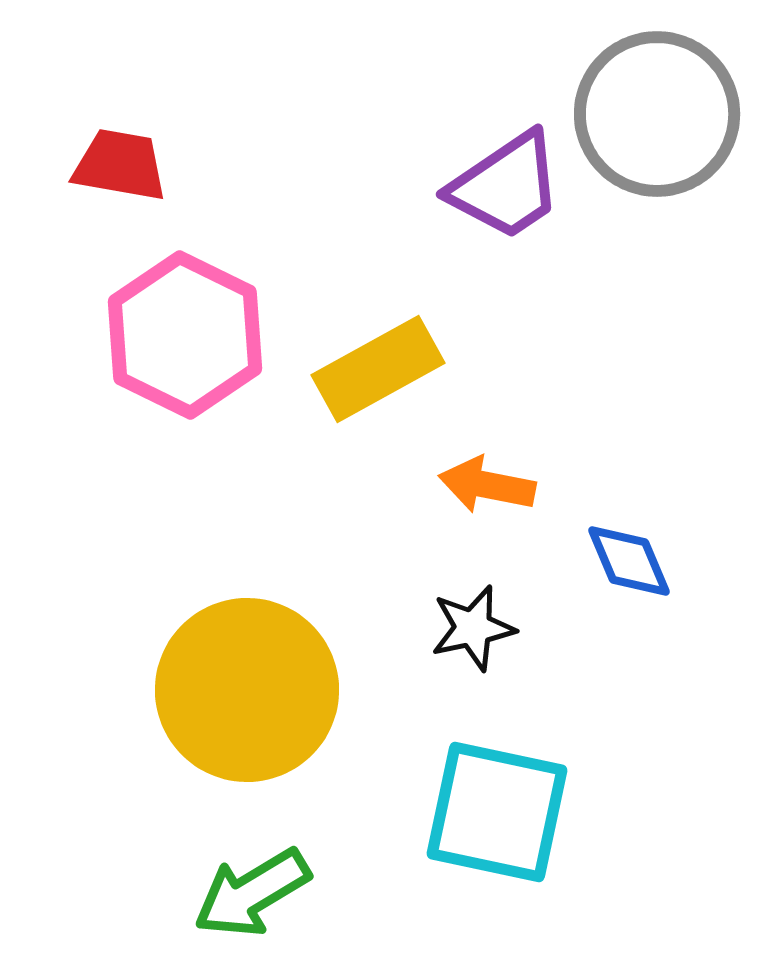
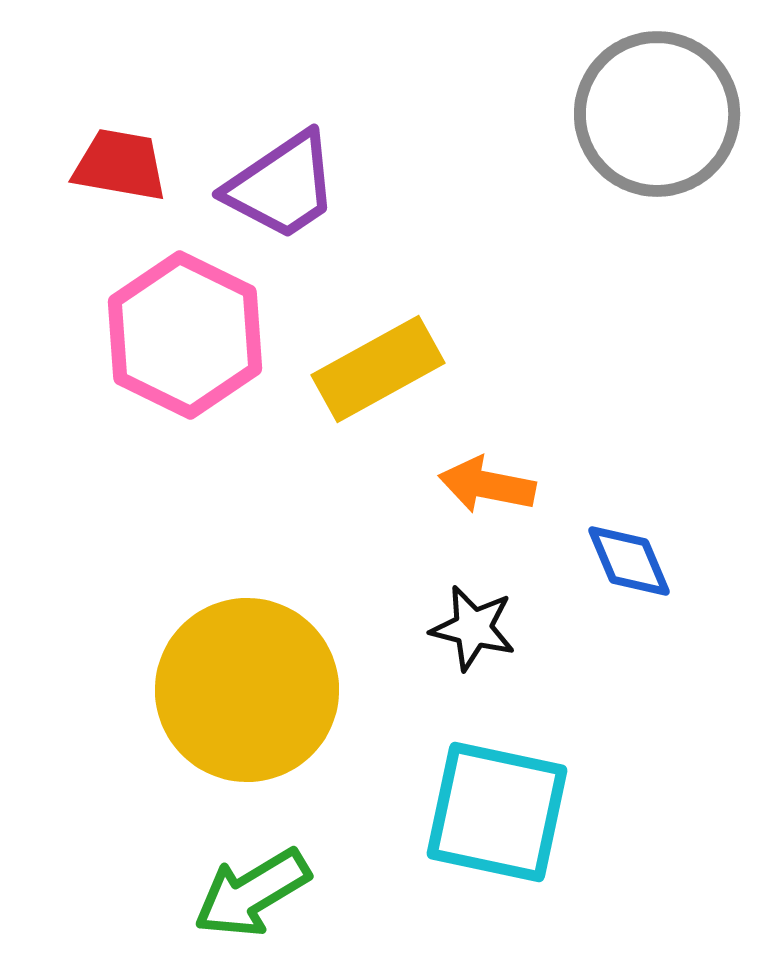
purple trapezoid: moved 224 px left
black star: rotated 26 degrees clockwise
